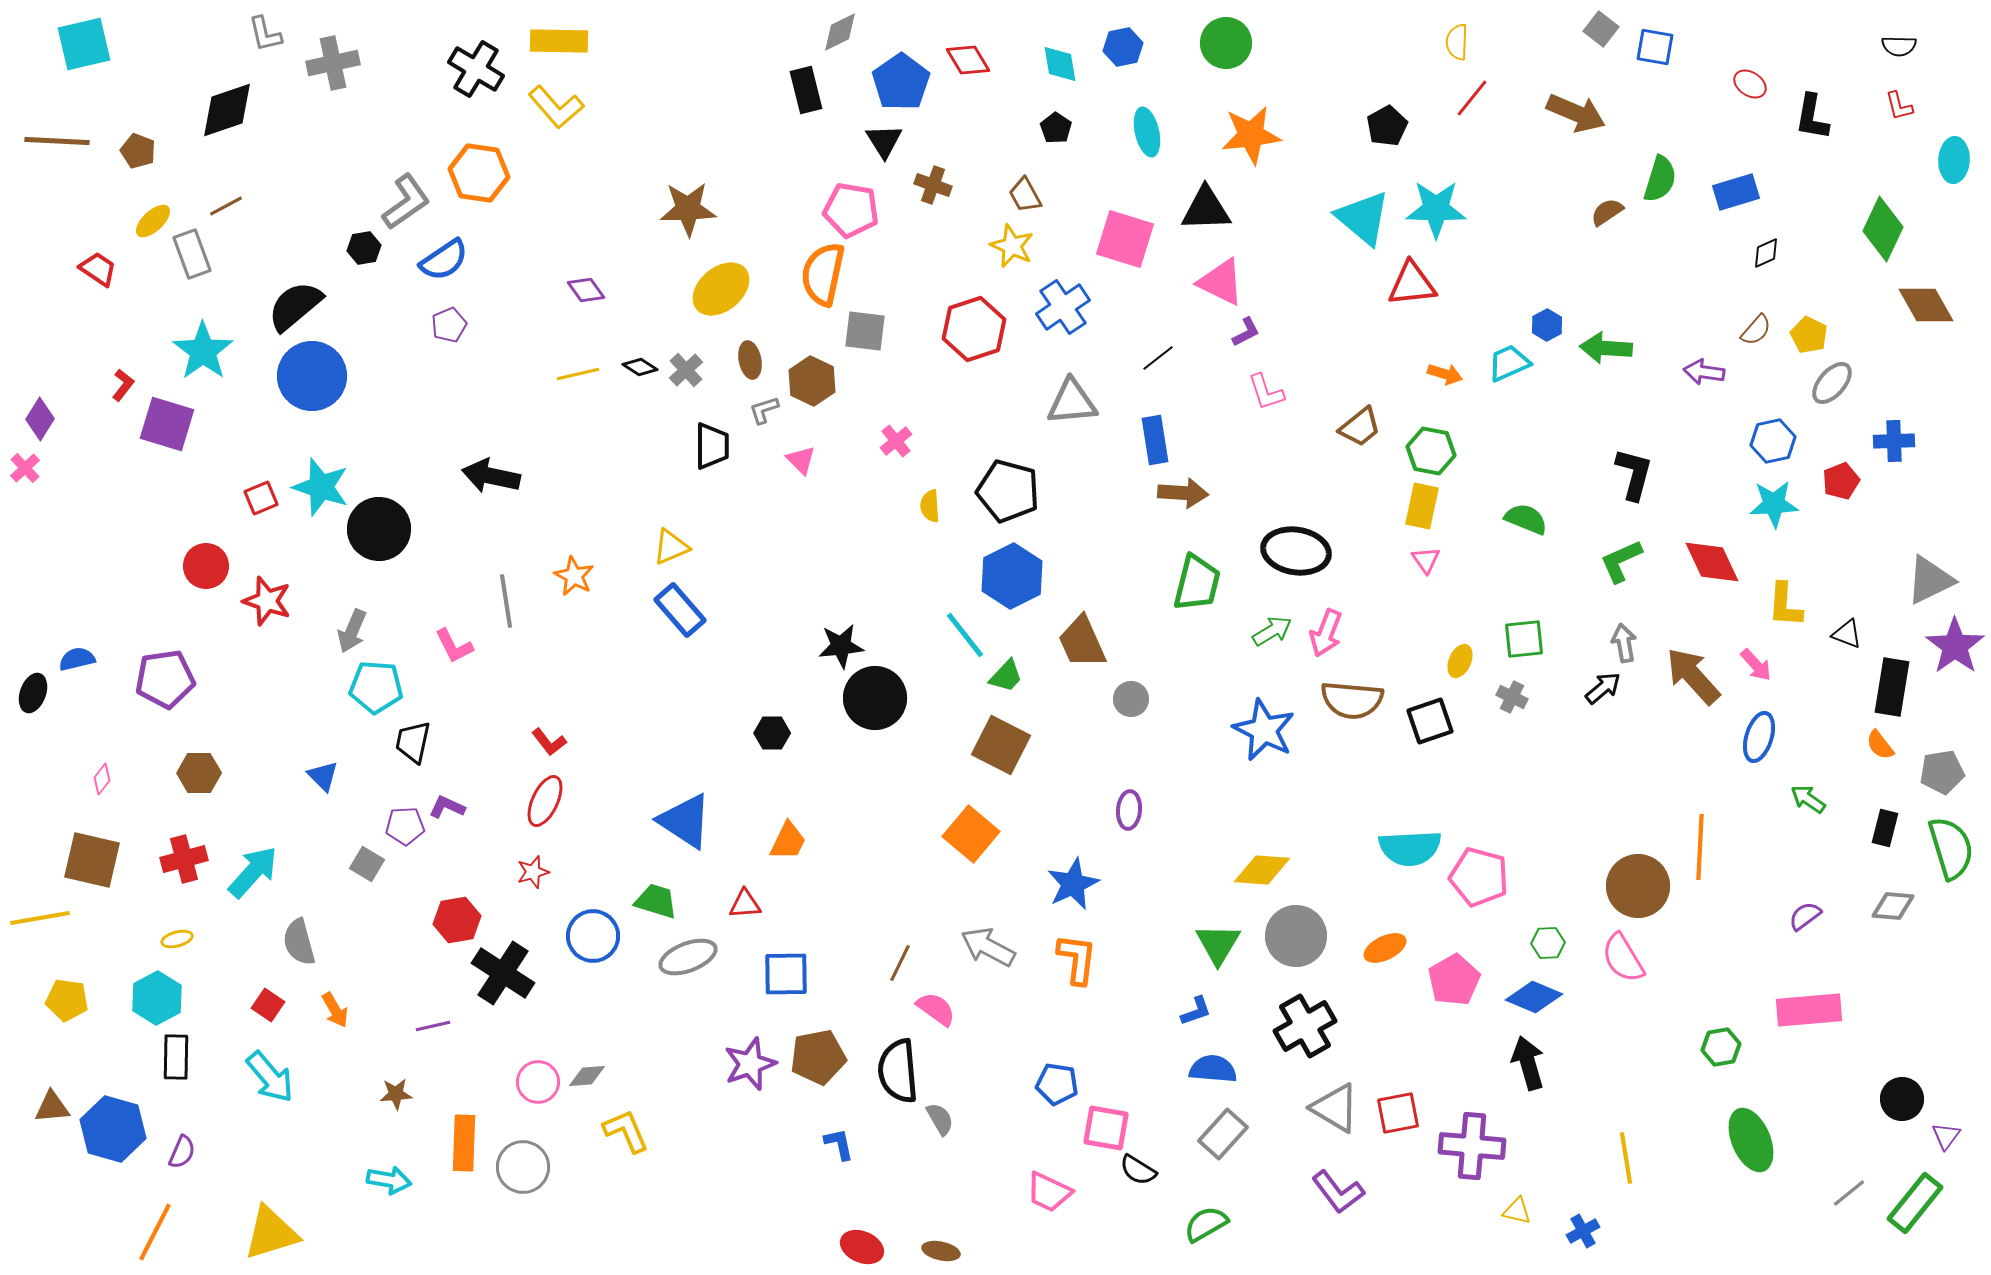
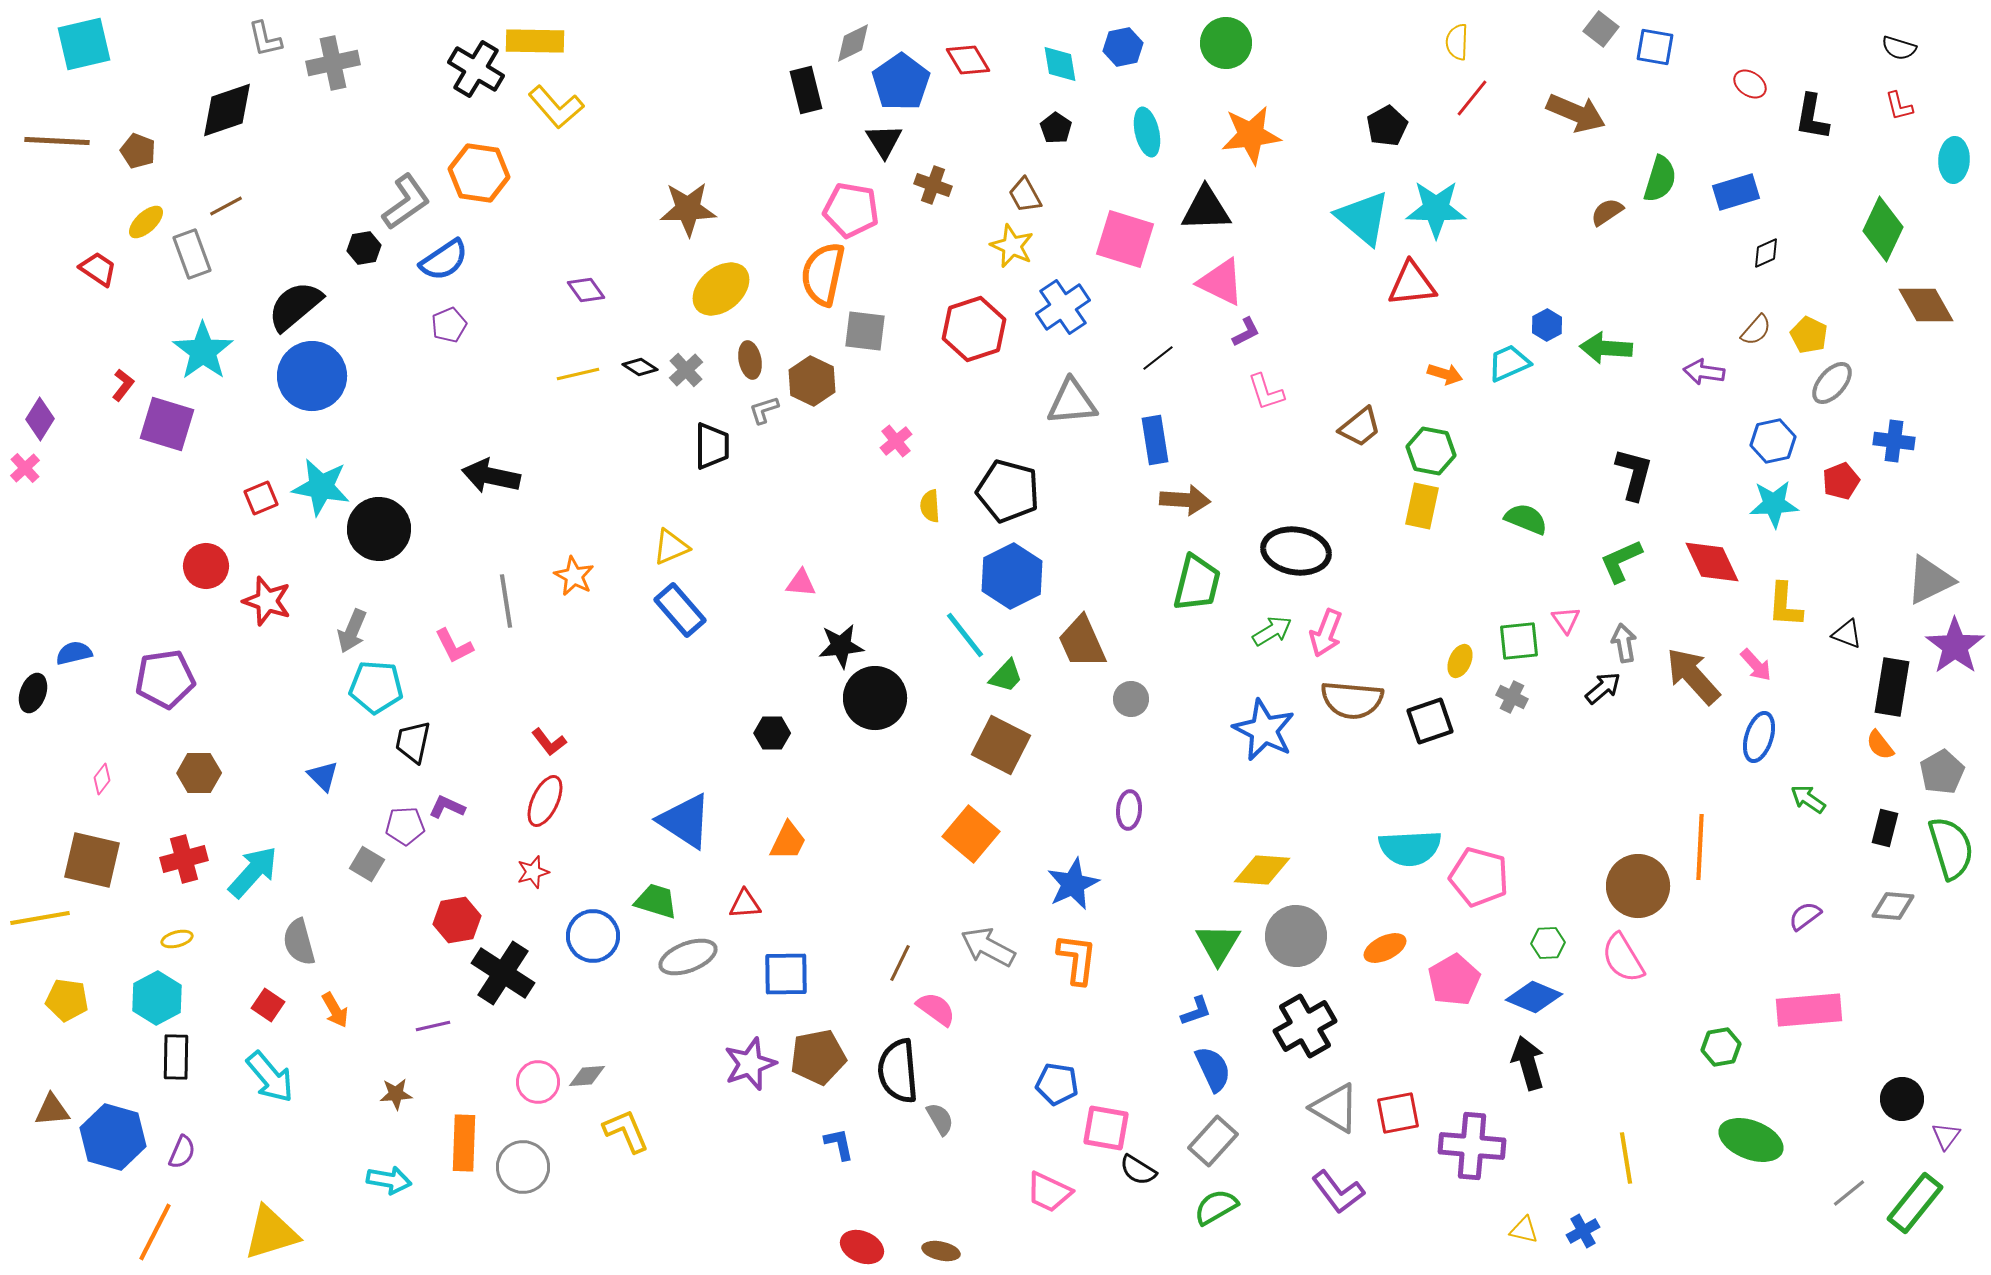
gray diamond at (840, 32): moved 13 px right, 11 px down
gray L-shape at (265, 34): moved 5 px down
yellow rectangle at (559, 41): moved 24 px left
black semicircle at (1899, 46): moved 2 px down; rotated 16 degrees clockwise
yellow ellipse at (153, 221): moved 7 px left, 1 px down
blue cross at (1894, 441): rotated 9 degrees clockwise
pink triangle at (801, 460): moved 123 px down; rotated 40 degrees counterclockwise
cyan star at (321, 487): rotated 8 degrees counterclockwise
brown arrow at (1183, 493): moved 2 px right, 7 px down
pink triangle at (1426, 560): moved 140 px right, 60 px down
green square at (1524, 639): moved 5 px left, 2 px down
blue semicircle at (77, 659): moved 3 px left, 6 px up
gray pentagon at (1942, 772): rotated 21 degrees counterclockwise
blue semicircle at (1213, 1069): rotated 60 degrees clockwise
brown triangle at (52, 1107): moved 3 px down
blue hexagon at (113, 1129): moved 8 px down
gray rectangle at (1223, 1134): moved 10 px left, 7 px down
green ellipse at (1751, 1140): rotated 46 degrees counterclockwise
yellow triangle at (1517, 1211): moved 7 px right, 19 px down
green semicircle at (1206, 1224): moved 10 px right, 17 px up
